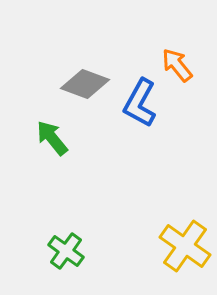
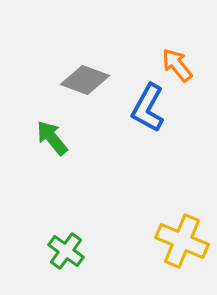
gray diamond: moved 4 px up
blue L-shape: moved 8 px right, 5 px down
yellow cross: moved 3 px left, 5 px up; rotated 12 degrees counterclockwise
